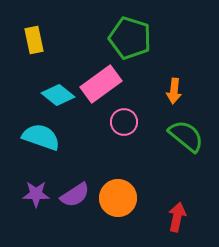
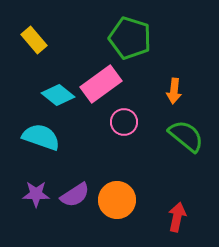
yellow rectangle: rotated 28 degrees counterclockwise
orange circle: moved 1 px left, 2 px down
